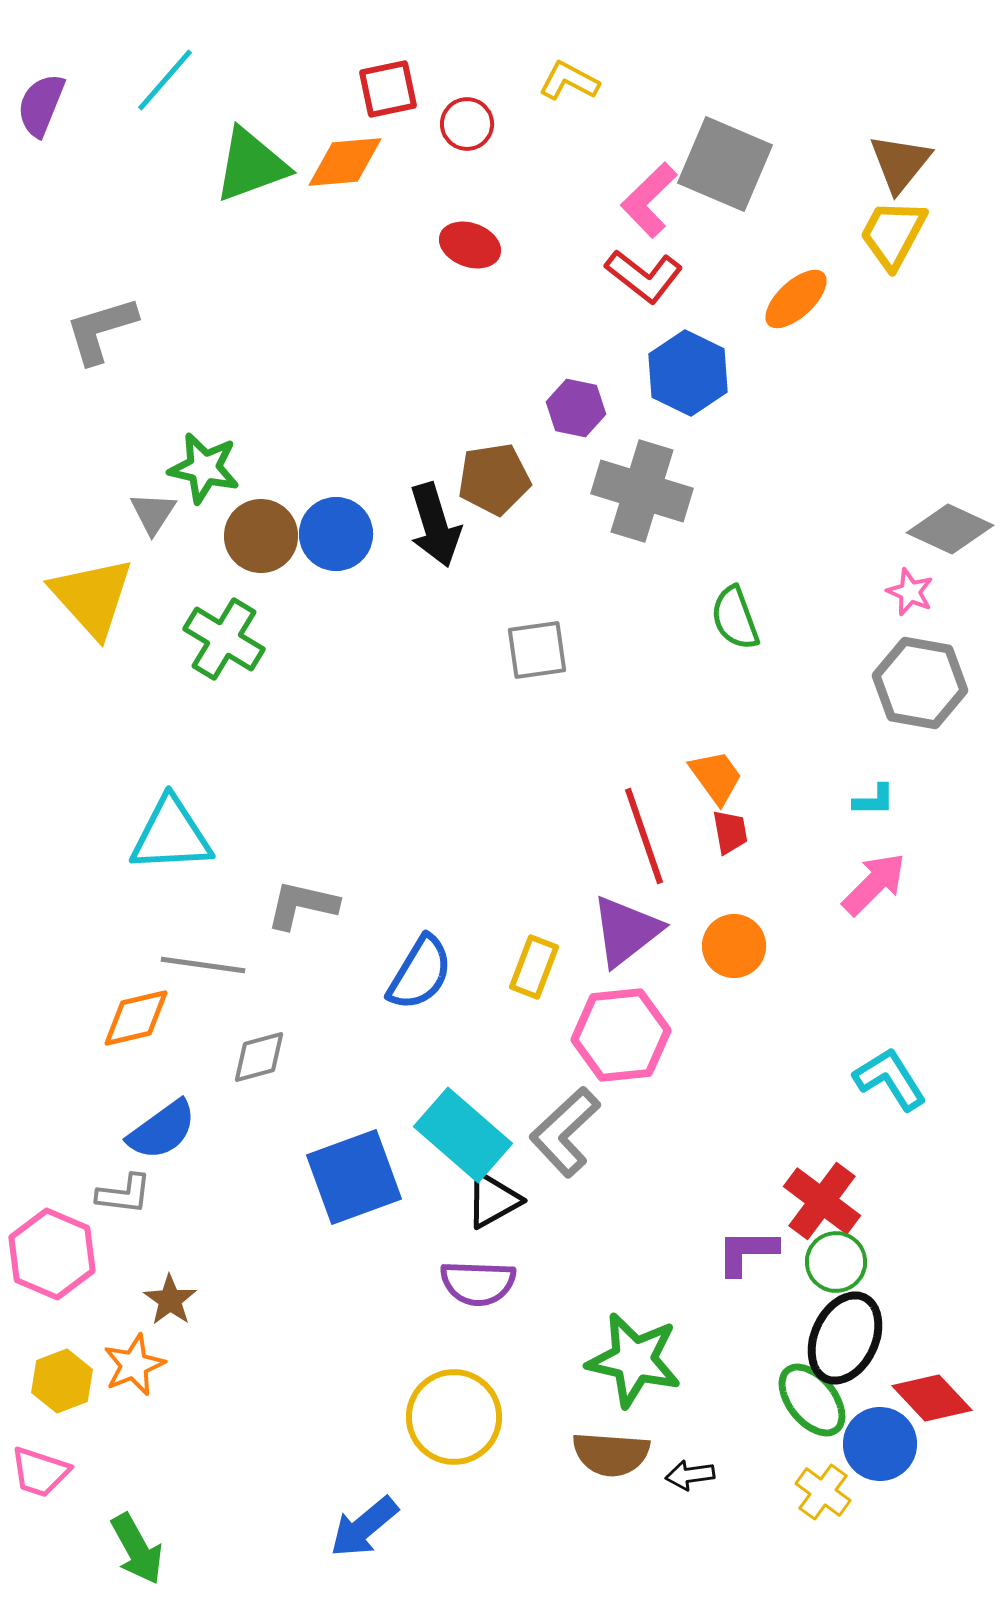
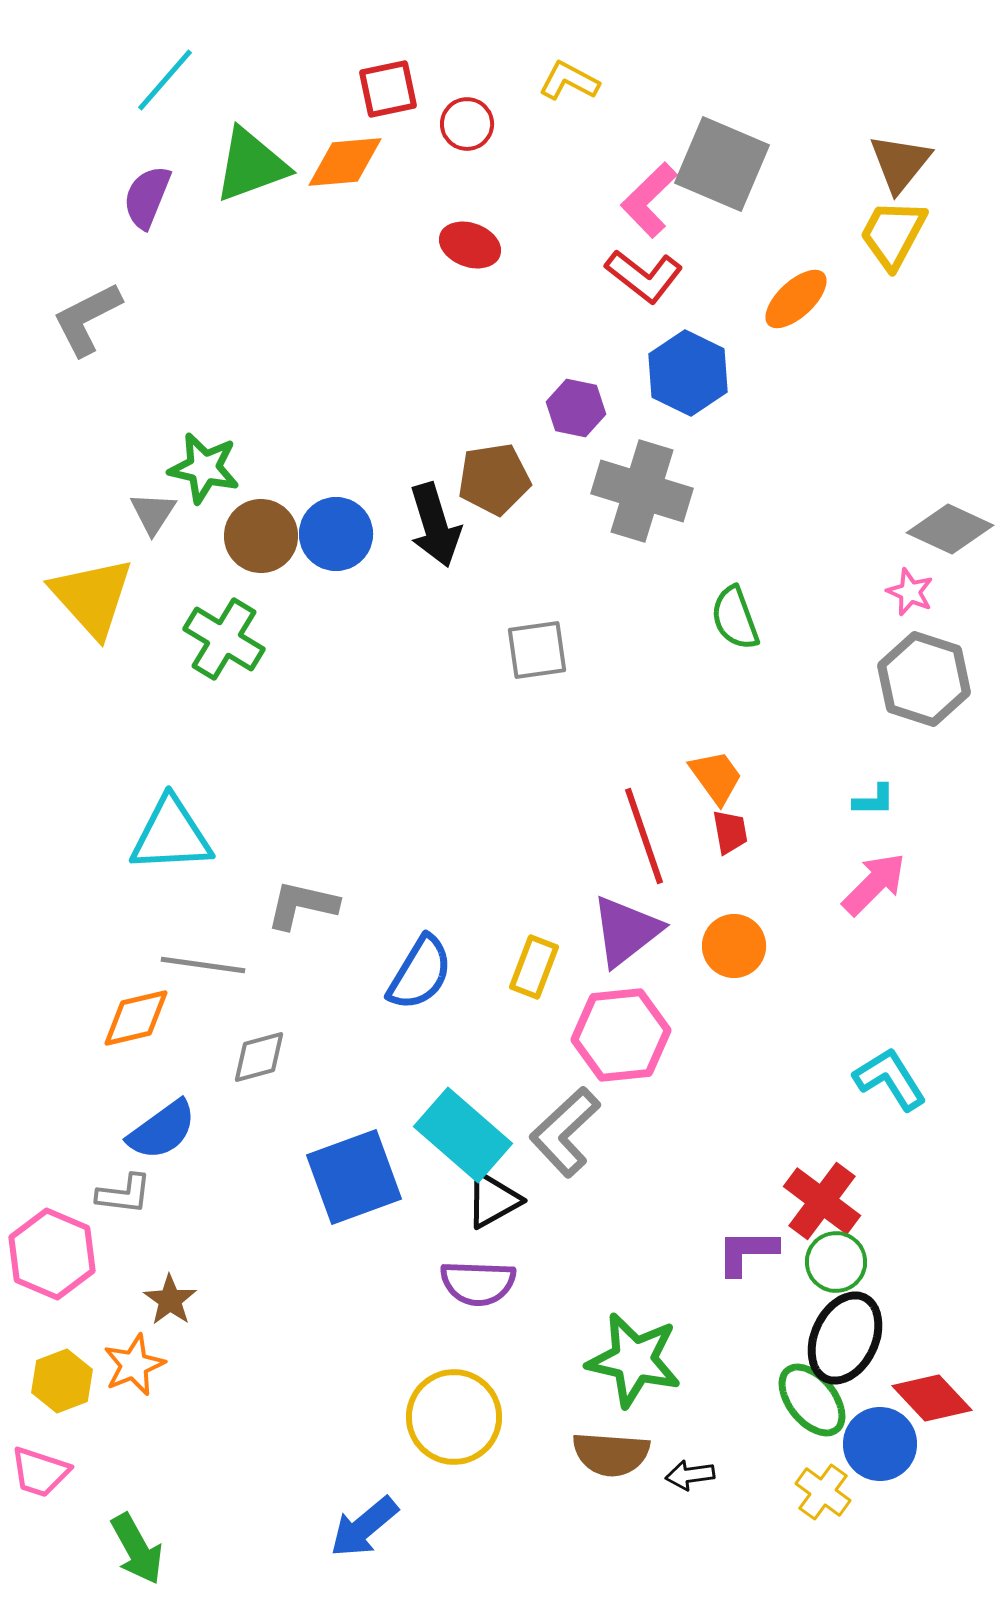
purple semicircle at (41, 105): moved 106 px right, 92 px down
gray square at (725, 164): moved 3 px left
gray L-shape at (101, 330): moved 14 px left, 11 px up; rotated 10 degrees counterclockwise
gray hexagon at (920, 683): moved 4 px right, 4 px up; rotated 8 degrees clockwise
